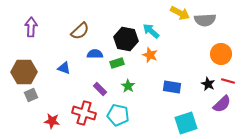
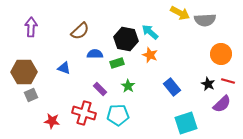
cyan arrow: moved 1 px left, 1 px down
blue rectangle: rotated 42 degrees clockwise
cyan pentagon: rotated 15 degrees counterclockwise
